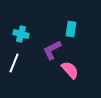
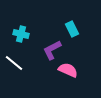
cyan rectangle: moved 1 px right; rotated 35 degrees counterclockwise
white line: rotated 72 degrees counterclockwise
pink semicircle: moved 2 px left; rotated 24 degrees counterclockwise
